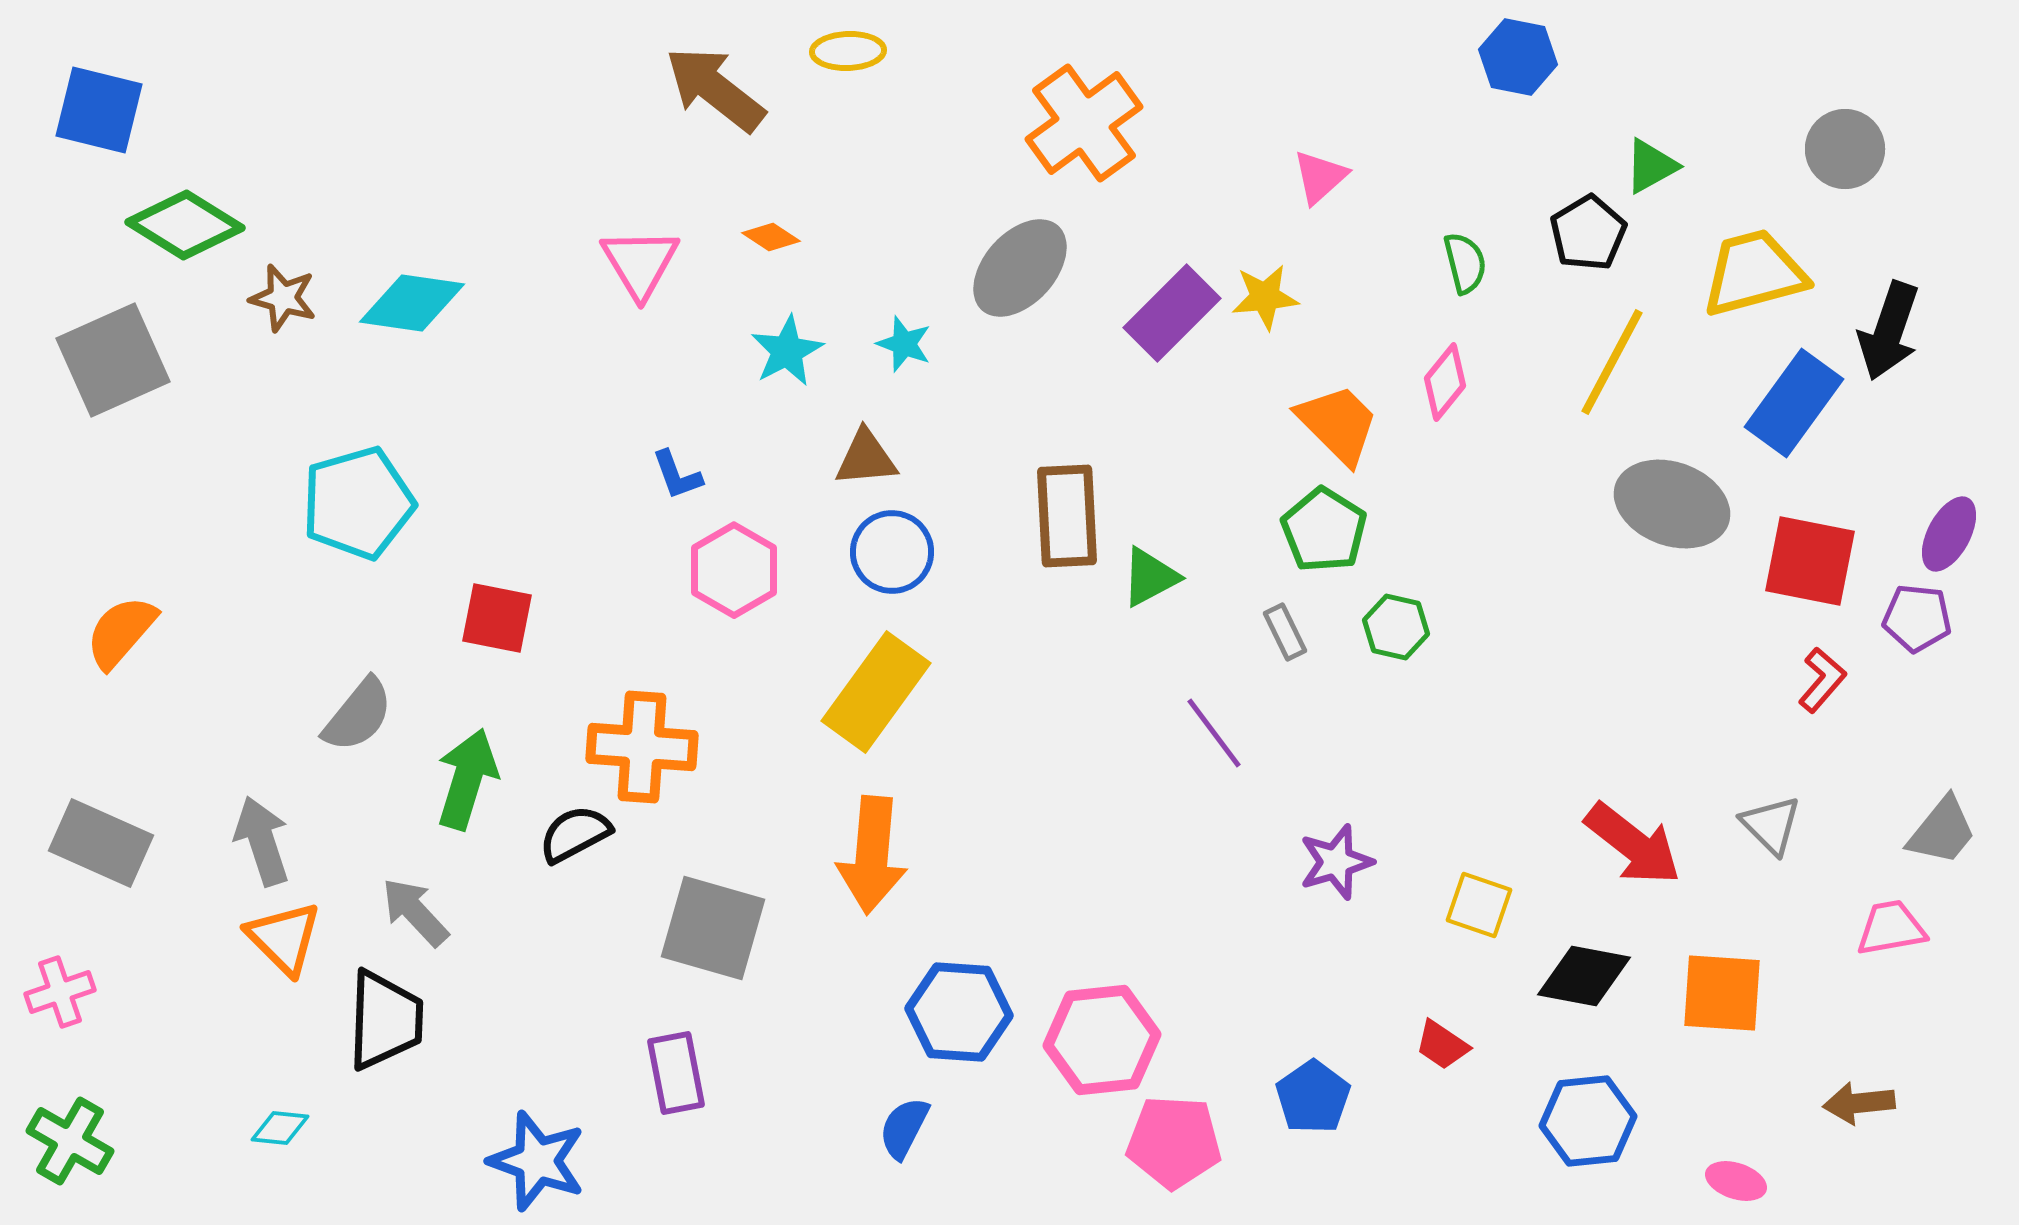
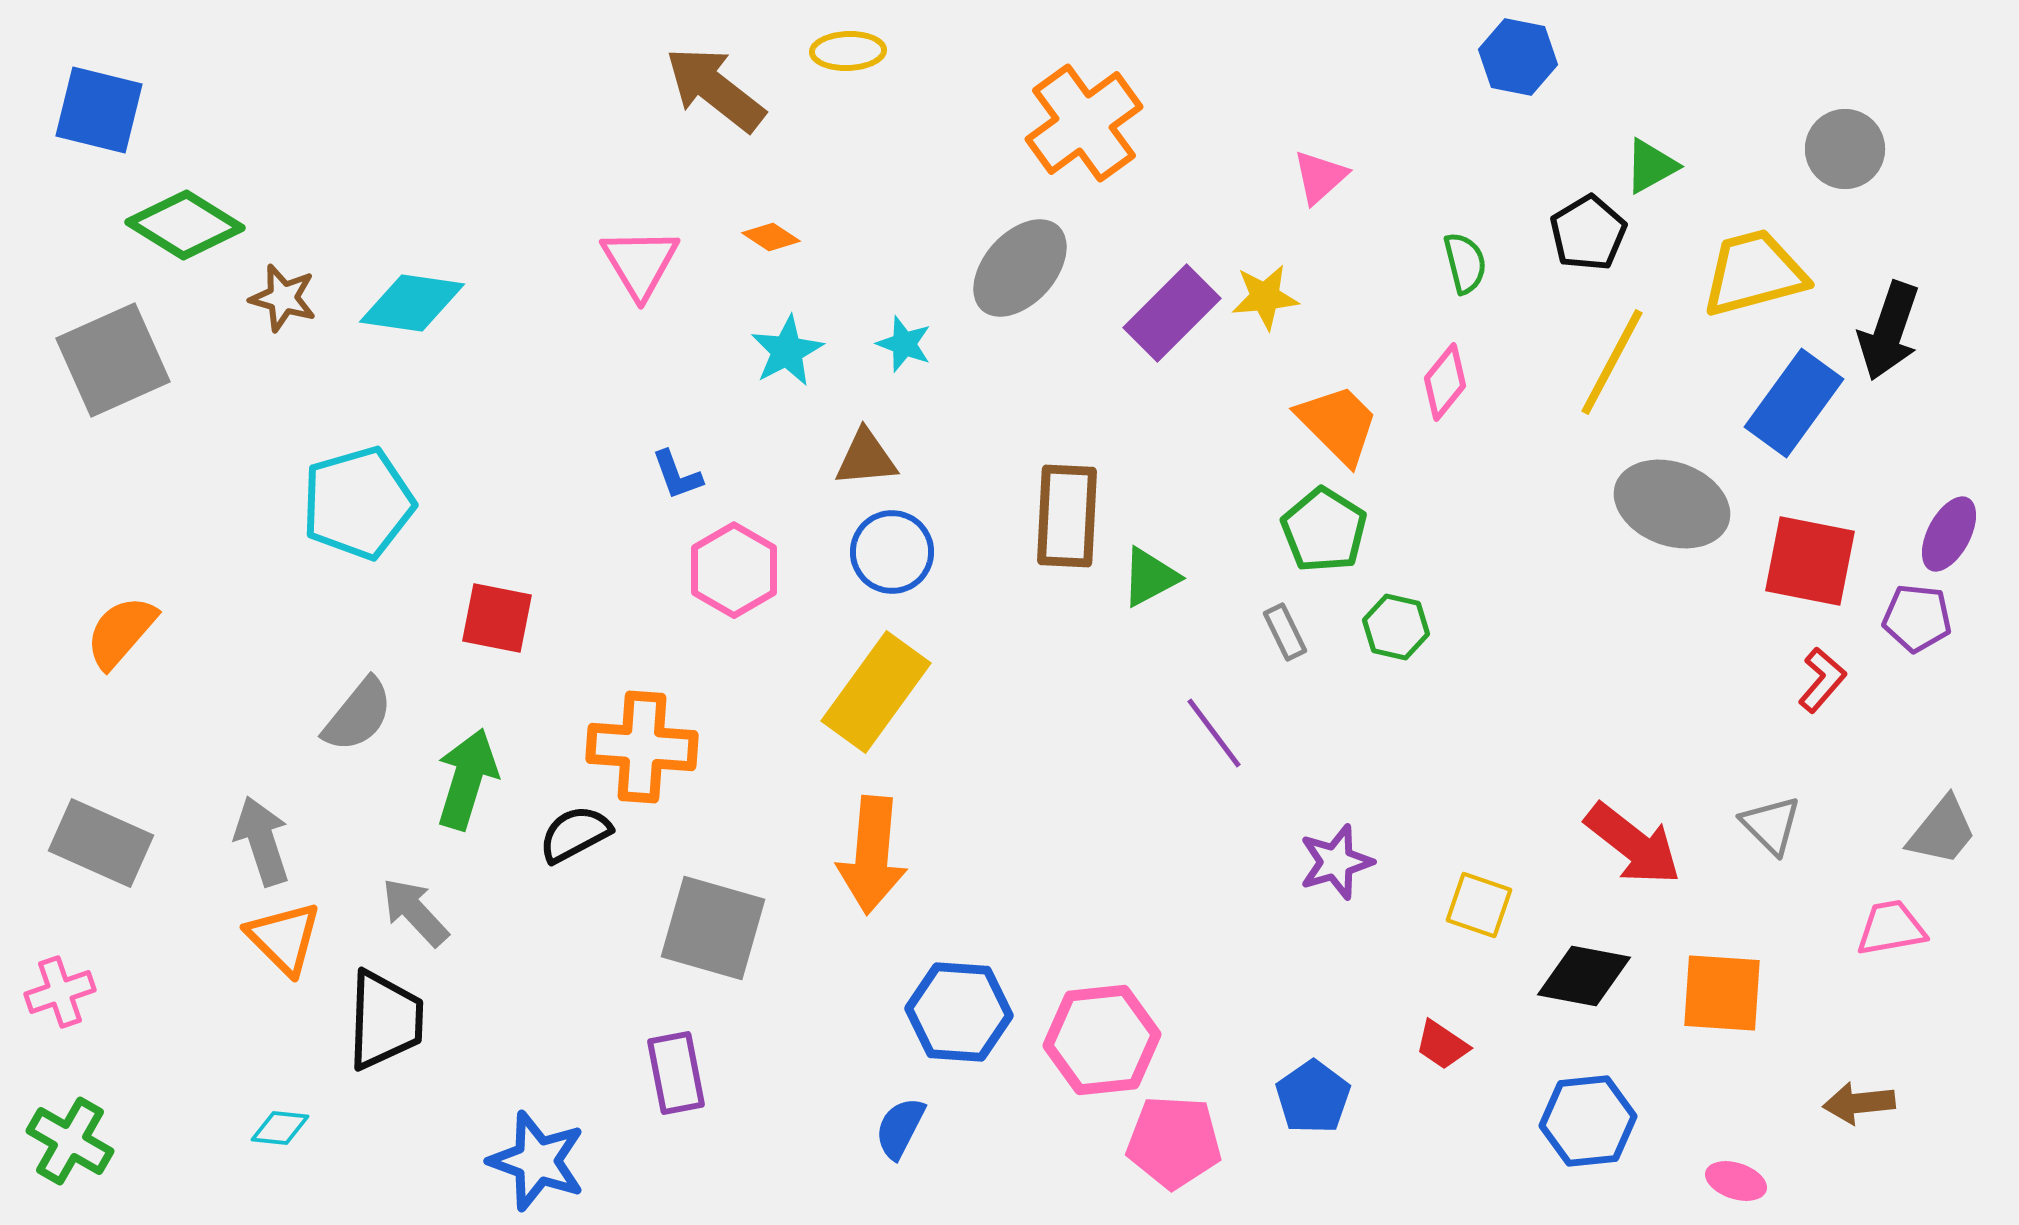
brown rectangle at (1067, 516): rotated 6 degrees clockwise
blue semicircle at (904, 1128): moved 4 px left
